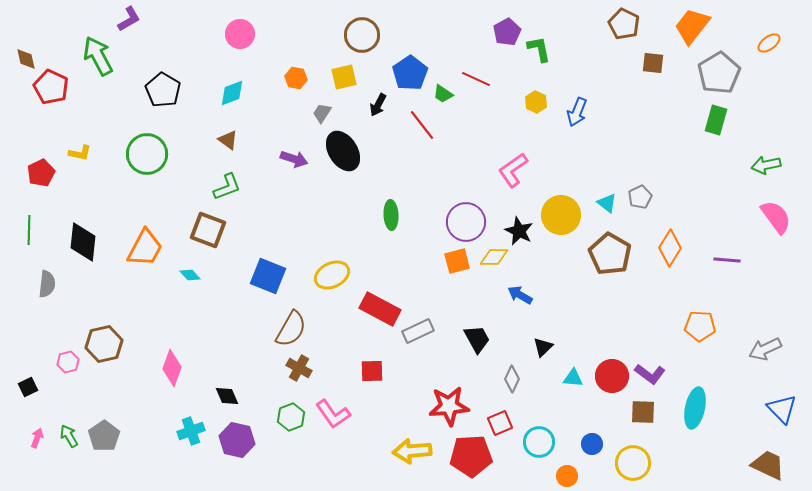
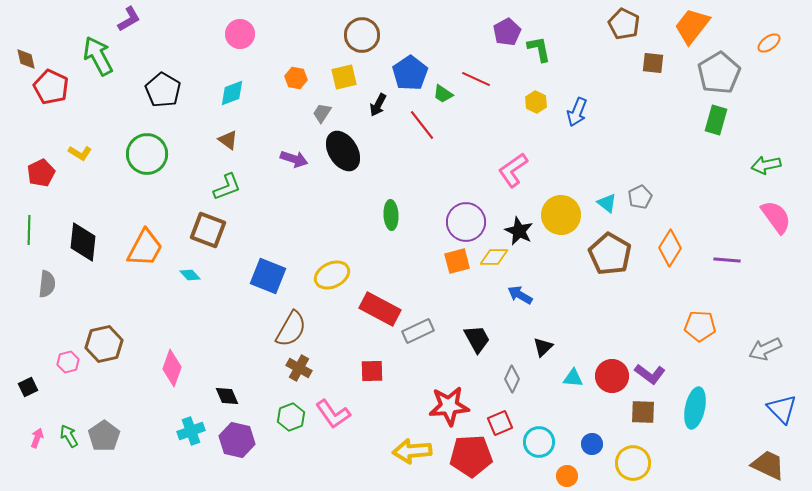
yellow L-shape at (80, 153): rotated 20 degrees clockwise
